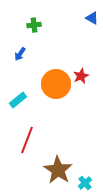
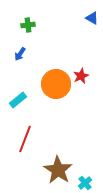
green cross: moved 6 px left
red line: moved 2 px left, 1 px up
